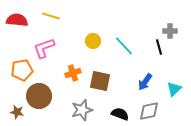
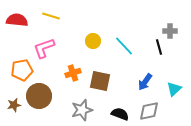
brown star: moved 3 px left, 7 px up; rotated 24 degrees counterclockwise
